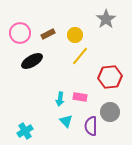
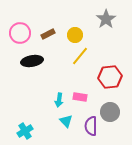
black ellipse: rotated 20 degrees clockwise
cyan arrow: moved 1 px left, 1 px down
